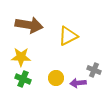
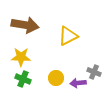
brown arrow: moved 4 px left
gray cross: moved 2 px down
